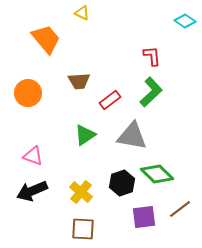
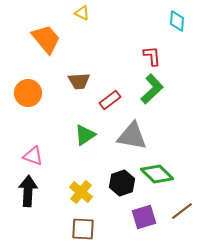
cyan diamond: moved 8 px left; rotated 60 degrees clockwise
green L-shape: moved 1 px right, 3 px up
black arrow: moved 4 px left; rotated 116 degrees clockwise
brown line: moved 2 px right, 2 px down
purple square: rotated 10 degrees counterclockwise
